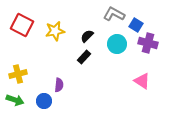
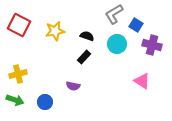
gray L-shape: rotated 60 degrees counterclockwise
red square: moved 3 px left
black semicircle: rotated 64 degrees clockwise
purple cross: moved 4 px right, 2 px down
purple semicircle: moved 14 px right, 1 px down; rotated 96 degrees clockwise
blue circle: moved 1 px right, 1 px down
